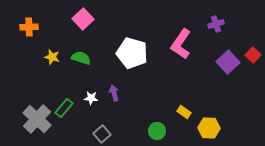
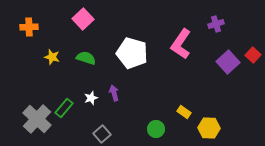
green semicircle: moved 5 px right
white star: rotated 24 degrees counterclockwise
green circle: moved 1 px left, 2 px up
